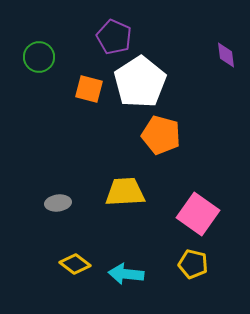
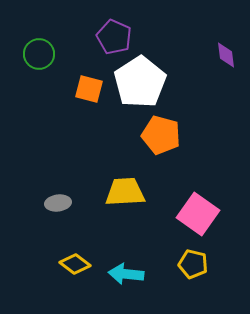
green circle: moved 3 px up
